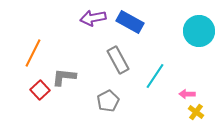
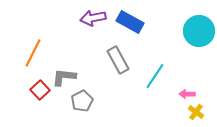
gray pentagon: moved 26 px left
